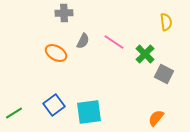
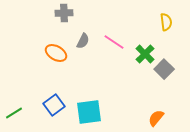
gray square: moved 5 px up; rotated 18 degrees clockwise
